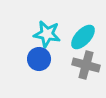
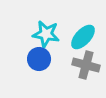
cyan star: moved 1 px left
